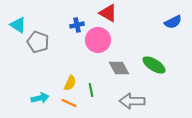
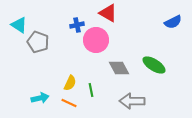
cyan triangle: moved 1 px right
pink circle: moved 2 px left
